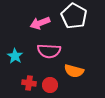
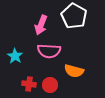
pink arrow: moved 1 px right, 2 px down; rotated 48 degrees counterclockwise
red cross: moved 1 px down
